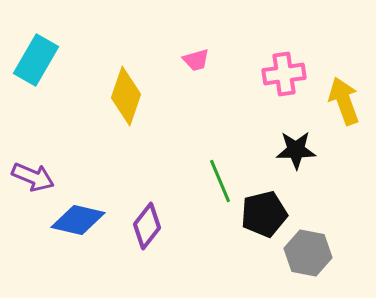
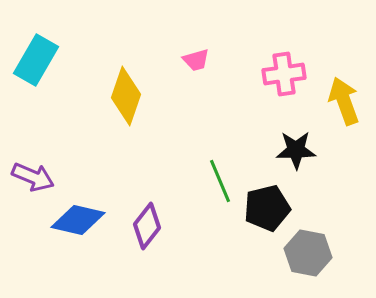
black pentagon: moved 3 px right, 6 px up
